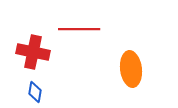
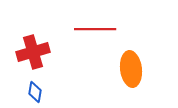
red line: moved 16 px right
red cross: rotated 28 degrees counterclockwise
